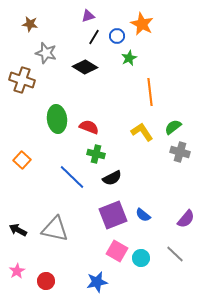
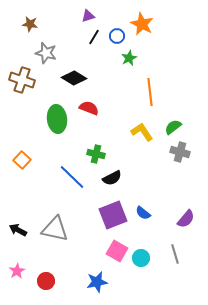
black diamond: moved 11 px left, 11 px down
red semicircle: moved 19 px up
blue semicircle: moved 2 px up
gray line: rotated 30 degrees clockwise
